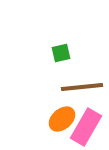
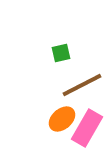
brown line: moved 2 px up; rotated 21 degrees counterclockwise
pink rectangle: moved 1 px right, 1 px down
